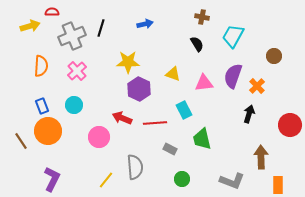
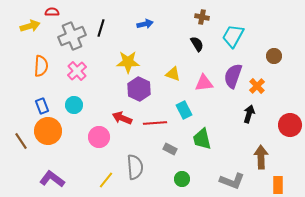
purple L-shape: rotated 80 degrees counterclockwise
